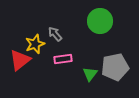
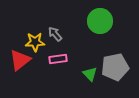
yellow star: moved 2 px up; rotated 18 degrees clockwise
pink rectangle: moved 5 px left
green triangle: rotated 21 degrees counterclockwise
